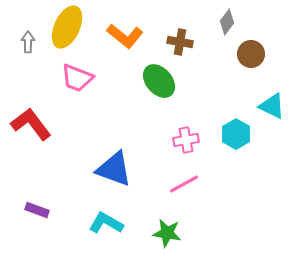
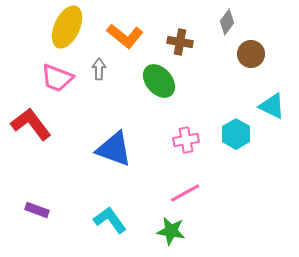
gray arrow: moved 71 px right, 27 px down
pink trapezoid: moved 20 px left
blue triangle: moved 20 px up
pink line: moved 1 px right, 9 px down
cyan L-shape: moved 4 px right, 3 px up; rotated 24 degrees clockwise
green star: moved 4 px right, 2 px up
